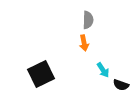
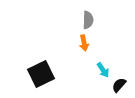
black semicircle: moved 2 px left; rotated 112 degrees clockwise
